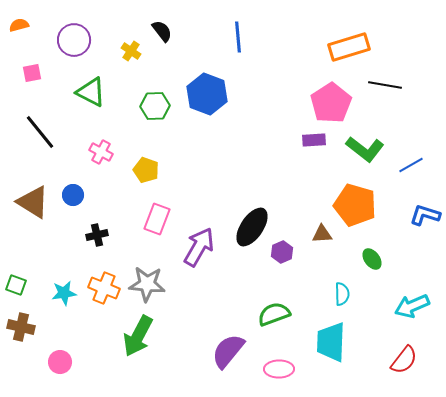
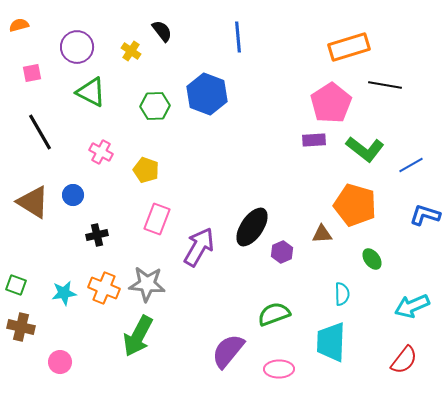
purple circle at (74, 40): moved 3 px right, 7 px down
black line at (40, 132): rotated 9 degrees clockwise
